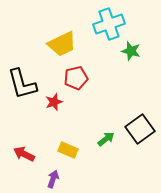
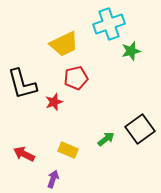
yellow trapezoid: moved 2 px right
green star: rotated 30 degrees counterclockwise
